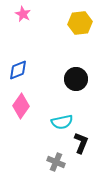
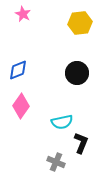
black circle: moved 1 px right, 6 px up
